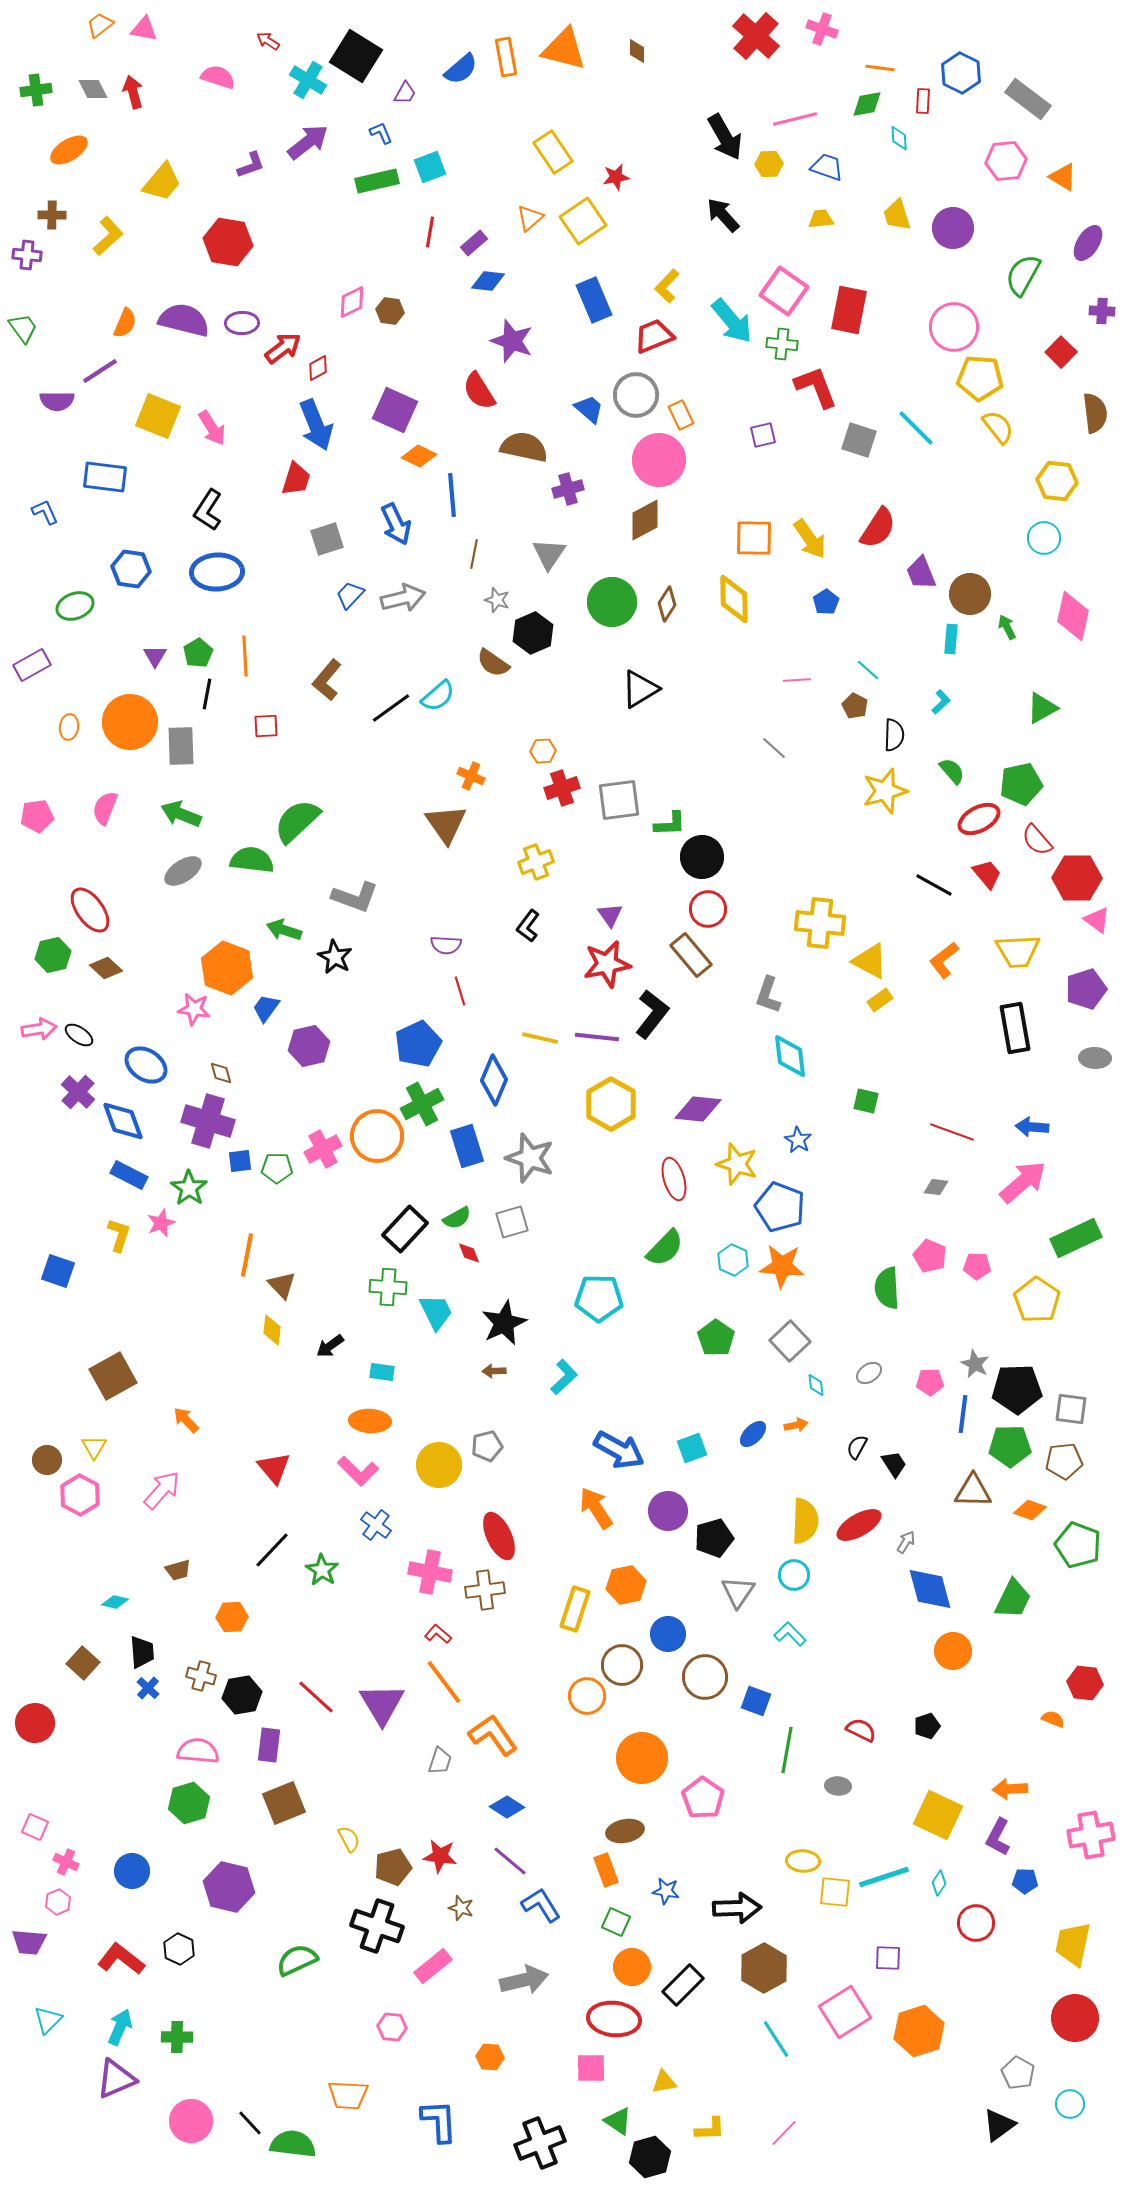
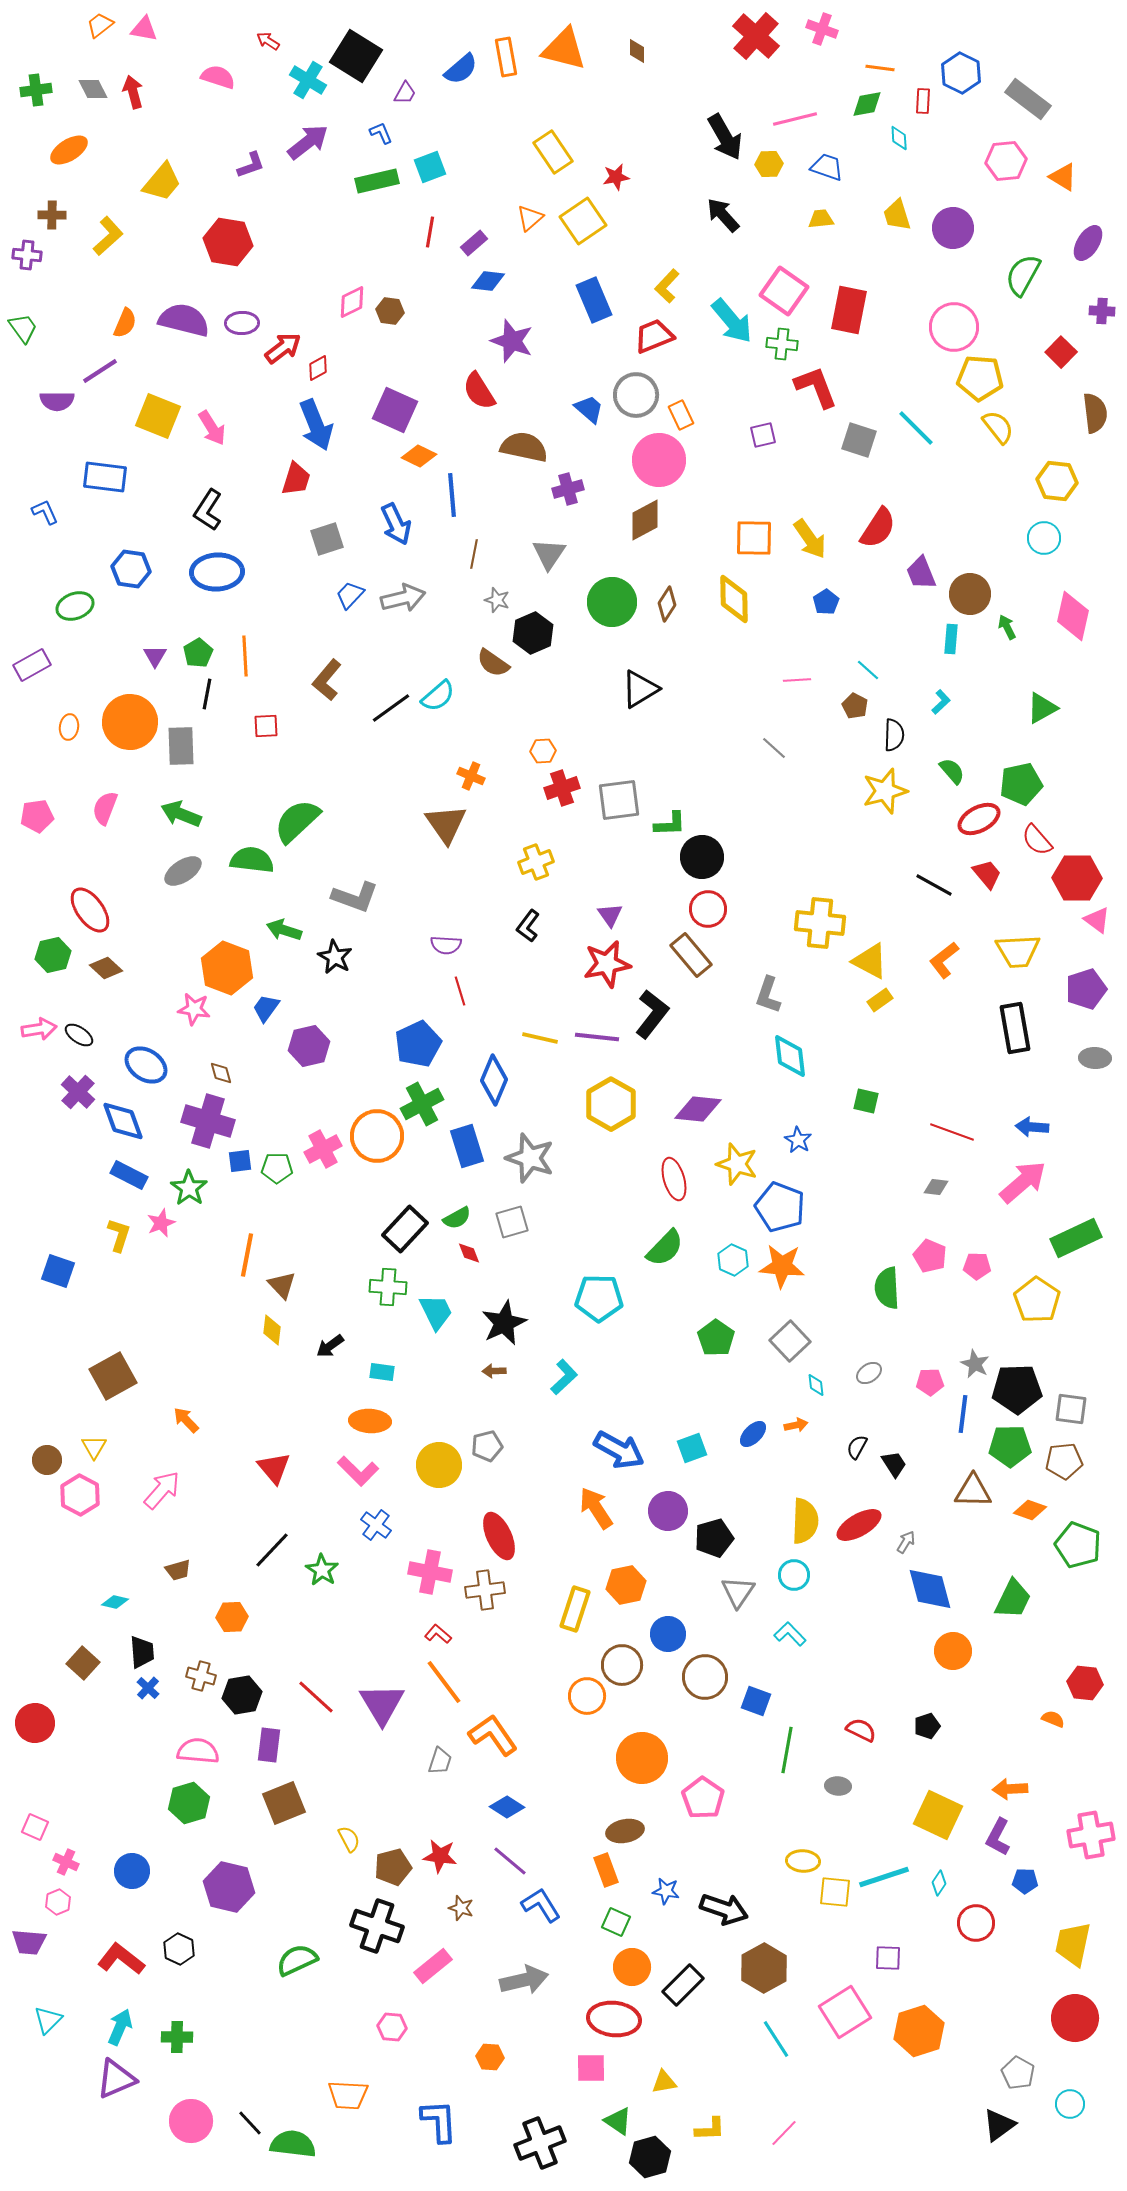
black arrow at (737, 1908): moved 13 px left, 1 px down; rotated 21 degrees clockwise
